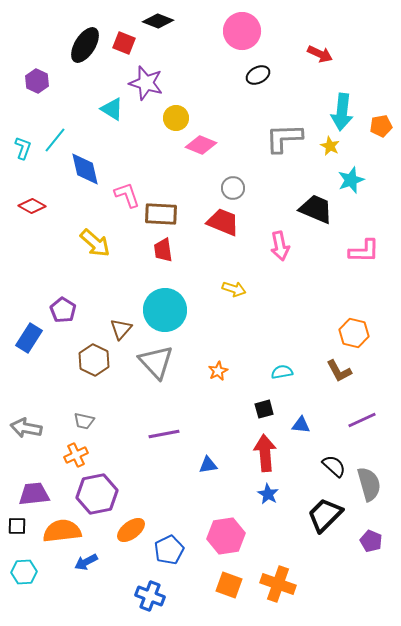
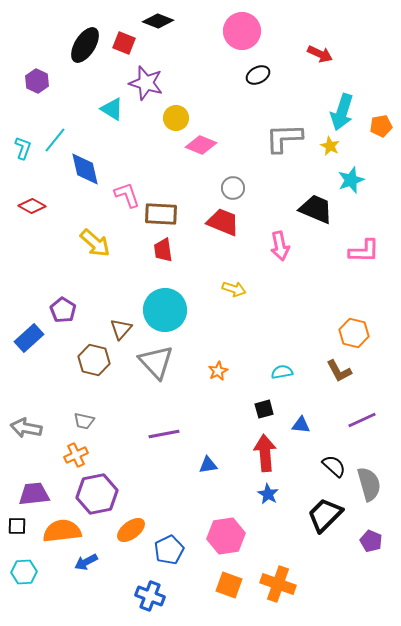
cyan arrow at (342, 112): rotated 12 degrees clockwise
blue rectangle at (29, 338): rotated 16 degrees clockwise
brown hexagon at (94, 360): rotated 12 degrees counterclockwise
